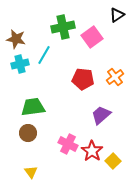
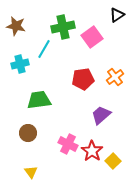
brown star: moved 13 px up
cyan line: moved 6 px up
red pentagon: rotated 15 degrees counterclockwise
green trapezoid: moved 6 px right, 7 px up
